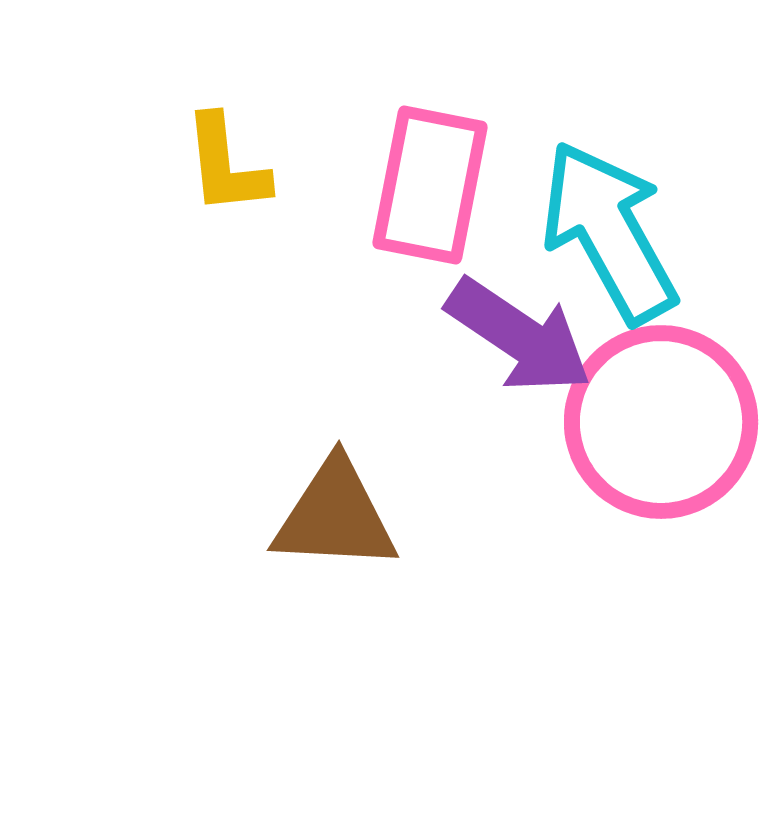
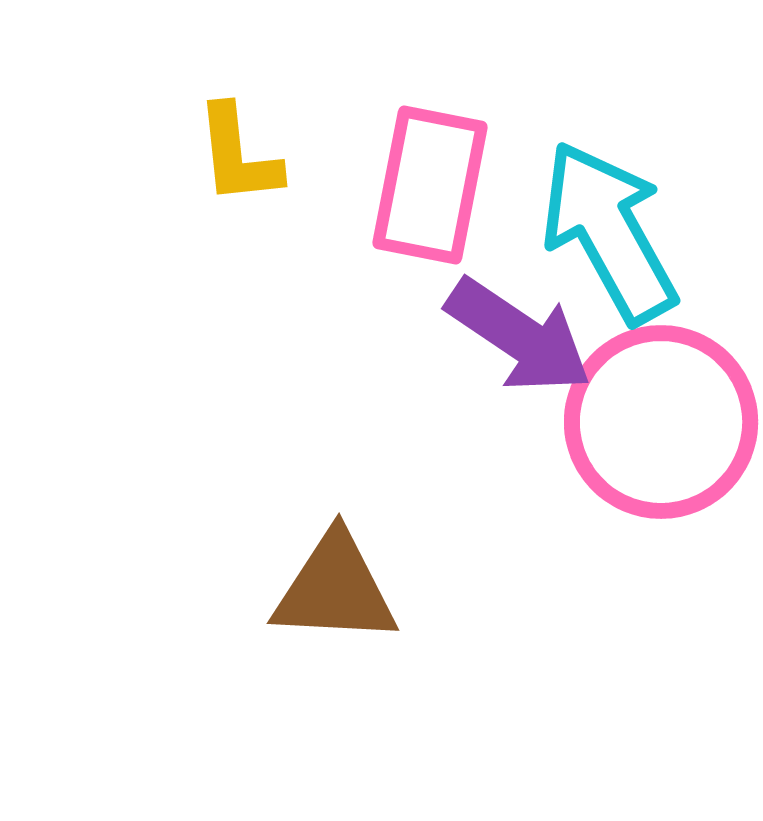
yellow L-shape: moved 12 px right, 10 px up
brown triangle: moved 73 px down
